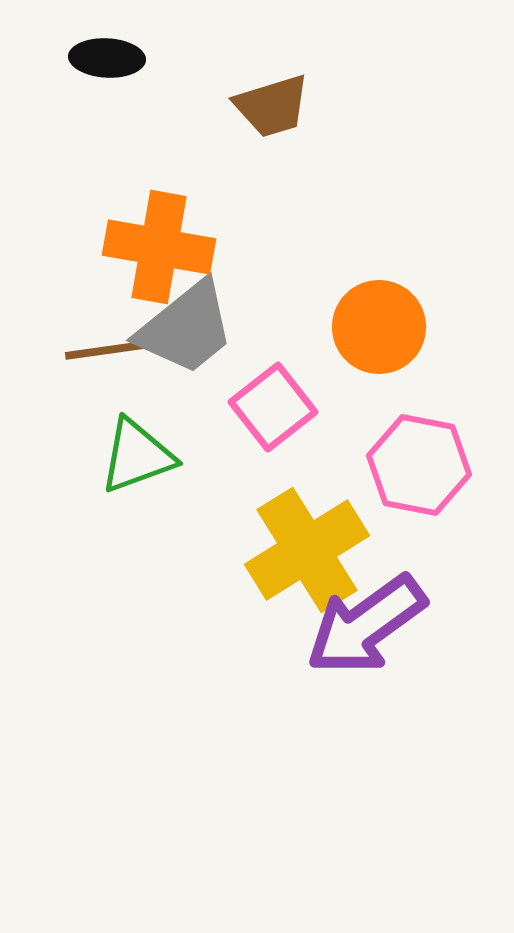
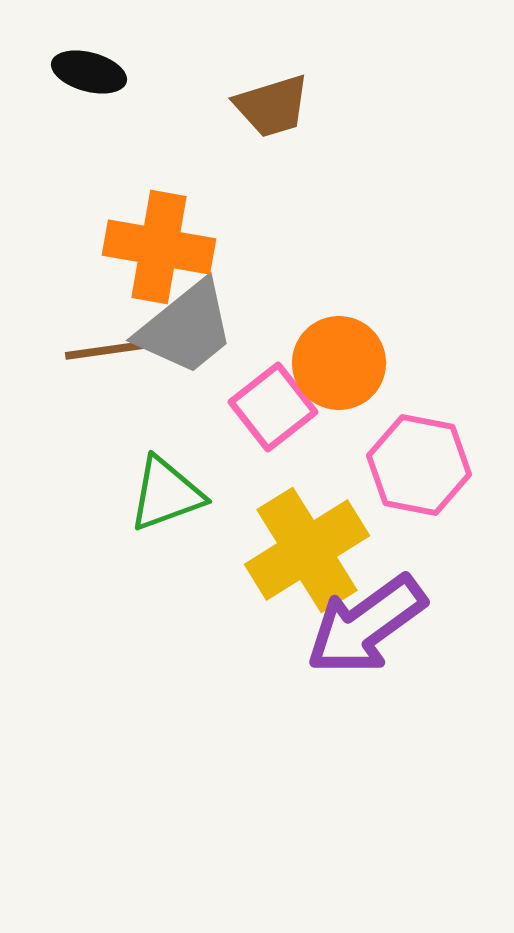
black ellipse: moved 18 px left, 14 px down; rotated 12 degrees clockwise
orange circle: moved 40 px left, 36 px down
green triangle: moved 29 px right, 38 px down
